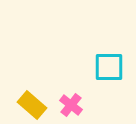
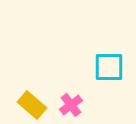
pink cross: rotated 15 degrees clockwise
